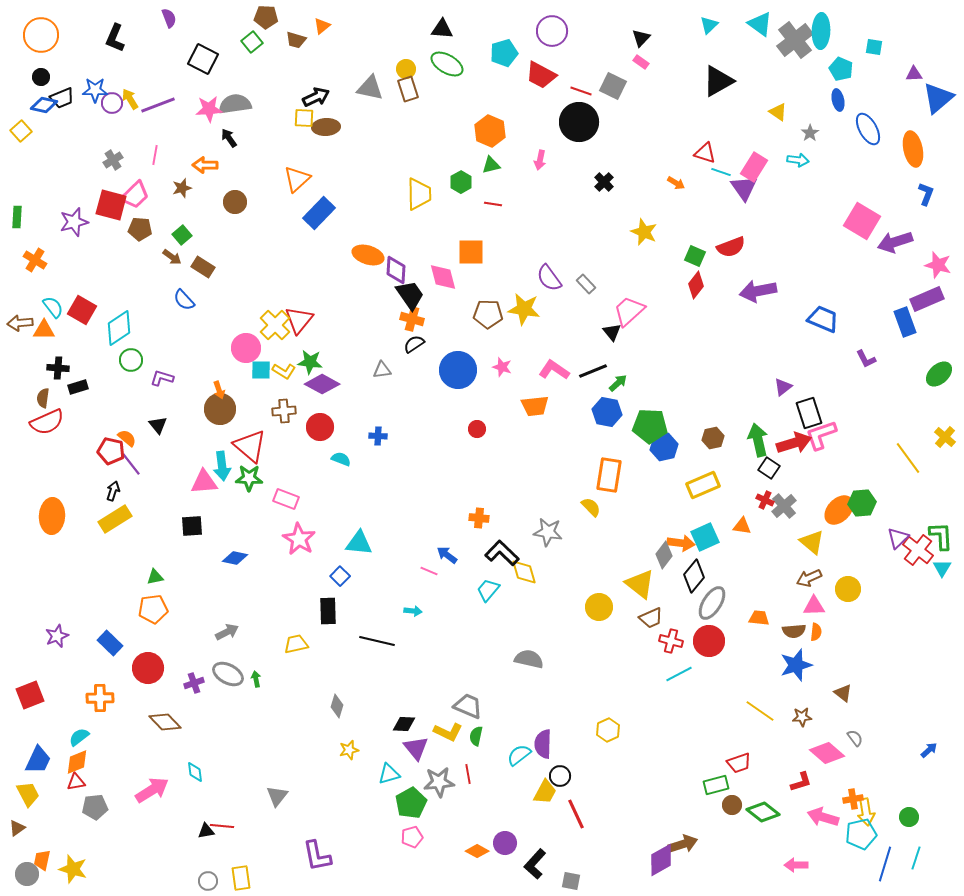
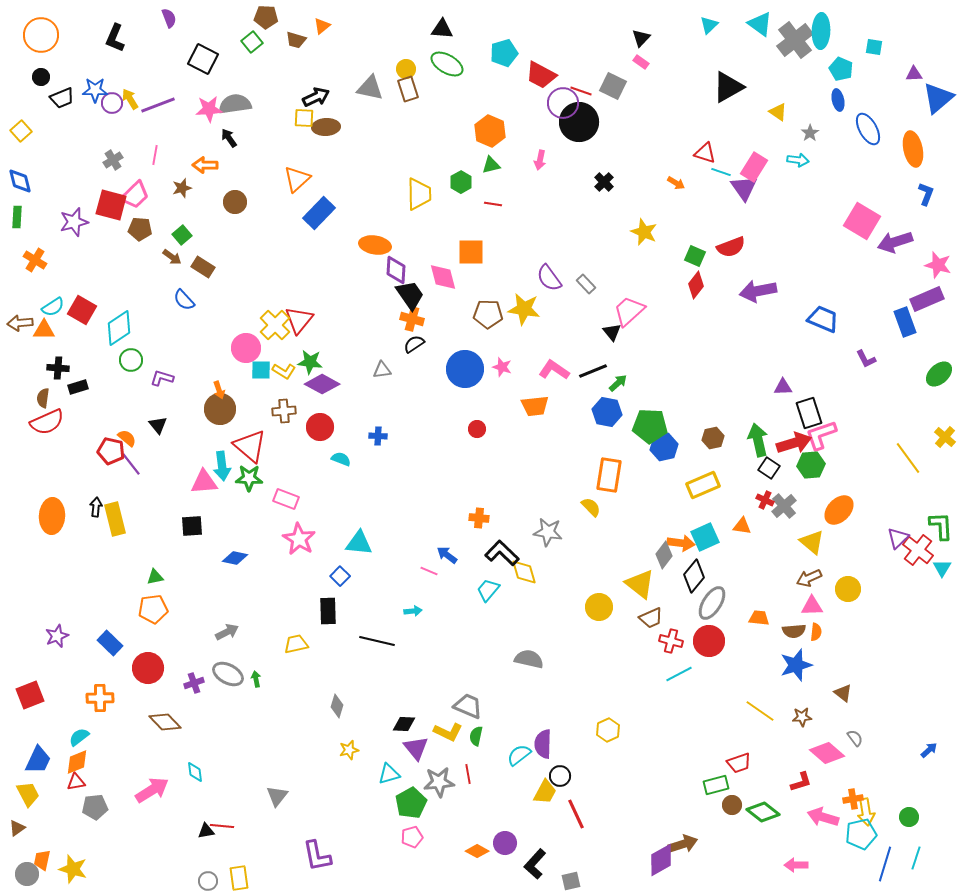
purple circle at (552, 31): moved 11 px right, 72 px down
black triangle at (718, 81): moved 10 px right, 6 px down
blue diamond at (44, 105): moved 24 px left, 76 px down; rotated 64 degrees clockwise
orange ellipse at (368, 255): moved 7 px right, 10 px up; rotated 8 degrees counterclockwise
cyan semicircle at (53, 307): rotated 95 degrees clockwise
blue circle at (458, 370): moved 7 px right, 1 px up
purple triangle at (783, 387): rotated 36 degrees clockwise
black arrow at (113, 491): moved 17 px left, 16 px down; rotated 12 degrees counterclockwise
green hexagon at (862, 503): moved 51 px left, 38 px up
yellow rectangle at (115, 519): rotated 72 degrees counterclockwise
green L-shape at (941, 536): moved 10 px up
pink triangle at (814, 606): moved 2 px left
cyan arrow at (413, 611): rotated 12 degrees counterclockwise
yellow rectangle at (241, 878): moved 2 px left
gray square at (571, 881): rotated 24 degrees counterclockwise
